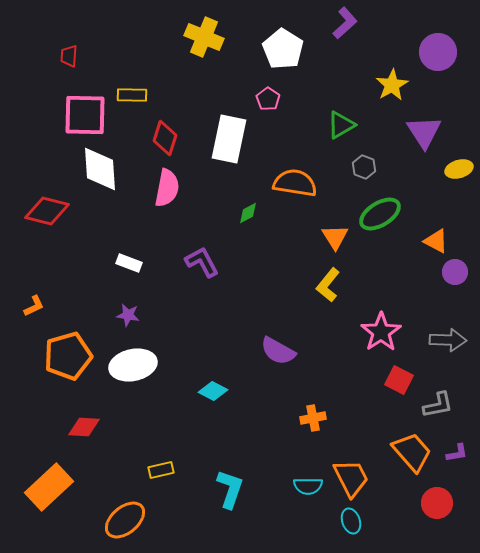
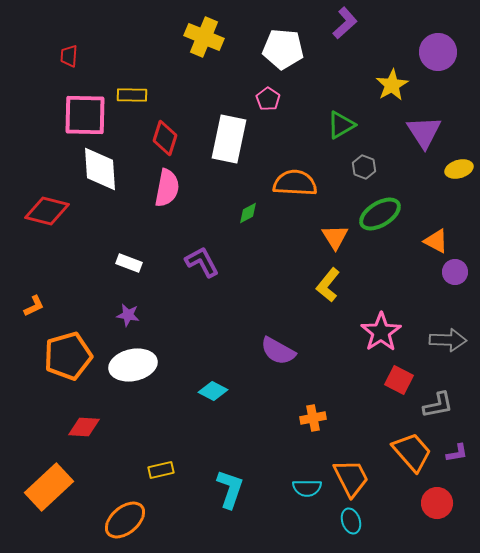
white pentagon at (283, 49): rotated 27 degrees counterclockwise
orange semicircle at (295, 183): rotated 6 degrees counterclockwise
cyan semicircle at (308, 486): moved 1 px left, 2 px down
